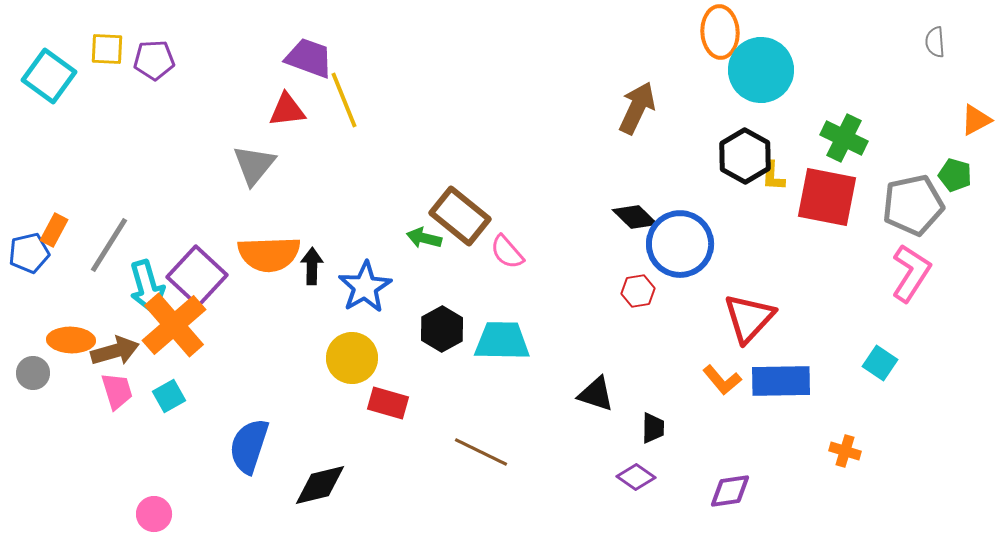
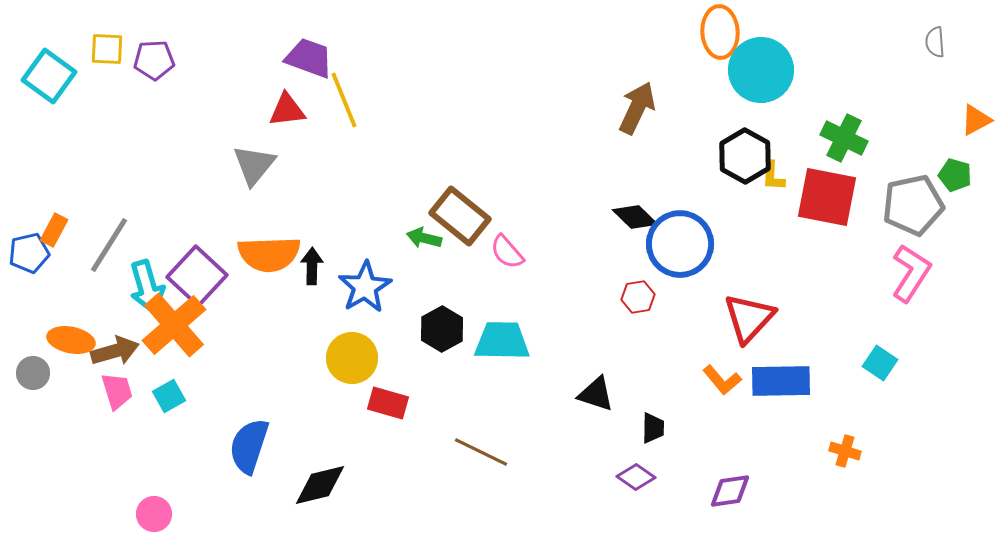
red hexagon at (638, 291): moved 6 px down
orange ellipse at (71, 340): rotated 9 degrees clockwise
